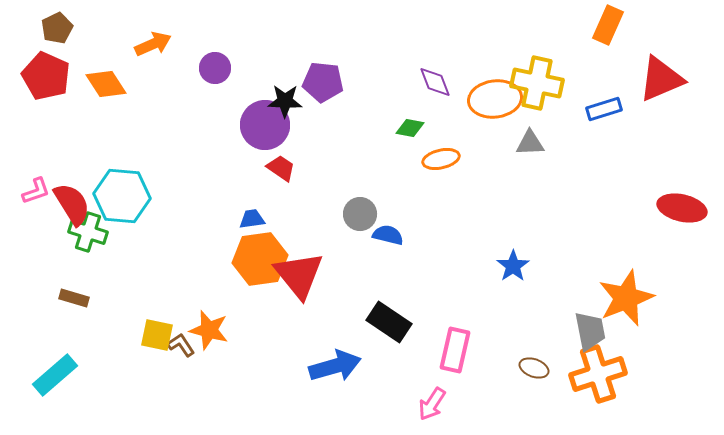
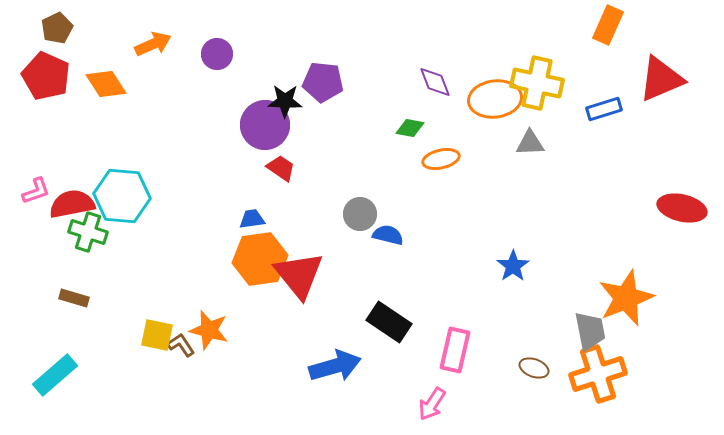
purple circle at (215, 68): moved 2 px right, 14 px up
red semicircle at (72, 204): rotated 69 degrees counterclockwise
